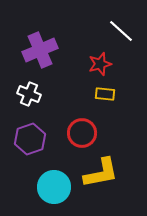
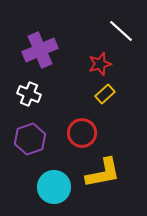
yellow rectangle: rotated 48 degrees counterclockwise
yellow L-shape: moved 2 px right
